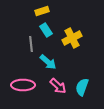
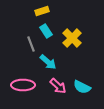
cyan rectangle: moved 1 px down
yellow cross: rotated 18 degrees counterclockwise
gray line: rotated 14 degrees counterclockwise
cyan semicircle: rotated 84 degrees counterclockwise
